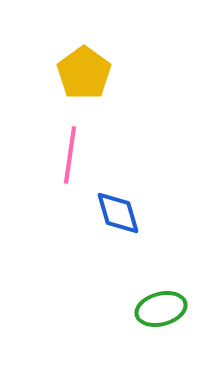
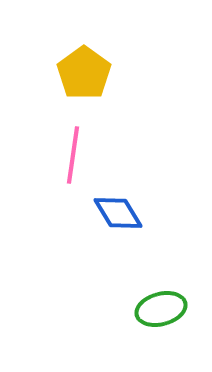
pink line: moved 3 px right
blue diamond: rotated 15 degrees counterclockwise
